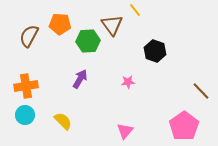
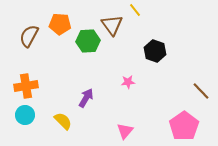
purple arrow: moved 6 px right, 19 px down
